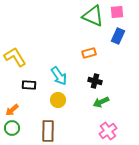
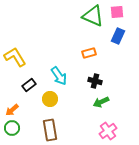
black rectangle: rotated 40 degrees counterclockwise
yellow circle: moved 8 px left, 1 px up
brown rectangle: moved 2 px right, 1 px up; rotated 10 degrees counterclockwise
